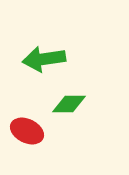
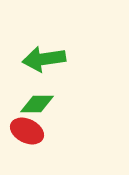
green diamond: moved 32 px left
